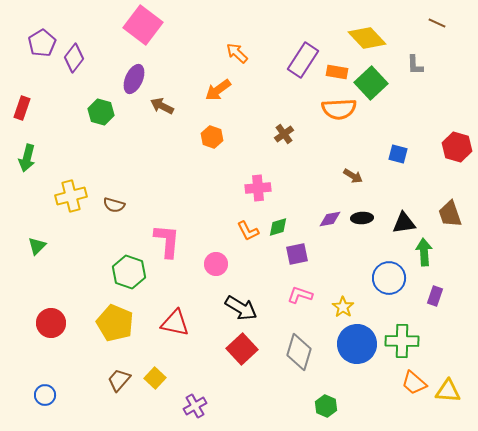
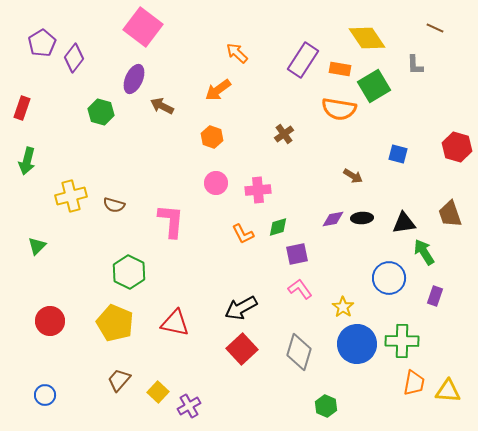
brown line at (437, 23): moved 2 px left, 5 px down
pink square at (143, 25): moved 2 px down
yellow diamond at (367, 38): rotated 9 degrees clockwise
orange rectangle at (337, 72): moved 3 px right, 3 px up
green square at (371, 83): moved 3 px right, 3 px down; rotated 12 degrees clockwise
orange semicircle at (339, 109): rotated 12 degrees clockwise
green arrow at (27, 158): moved 3 px down
pink cross at (258, 188): moved 2 px down
purple diamond at (330, 219): moved 3 px right
orange L-shape at (248, 231): moved 5 px left, 3 px down
pink L-shape at (167, 241): moved 4 px right, 20 px up
green arrow at (424, 252): rotated 28 degrees counterclockwise
pink circle at (216, 264): moved 81 px up
green hexagon at (129, 272): rotated 8 degrees clockwise
pink L-shape at (300, 295): moved 6 px up; rotated 35 degrees clockwise
black arrow at (241, 308): rotated 120 degrees clockwise
red circle at (51, 323): moved 1 px left, 2 px up
yellow square at (155, 378): moved 3 px right, 14 px down
orange trapezoid at (414, 383): rotated 120 degrees counterclockwise
purple cross at (195, 406): moved 6 px left
